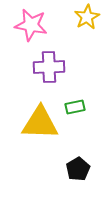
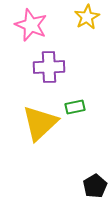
pink star: rotated 12 degrees clockwise
yellow triangle: rotated 45 degrees counterclockwise
black pentagon: moved 17 px right, 17 px down
